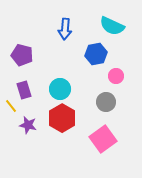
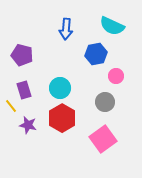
blue arrow: moved 1 px right
cyan circle: moved 1 px up
gray circle: moved 1 px left
